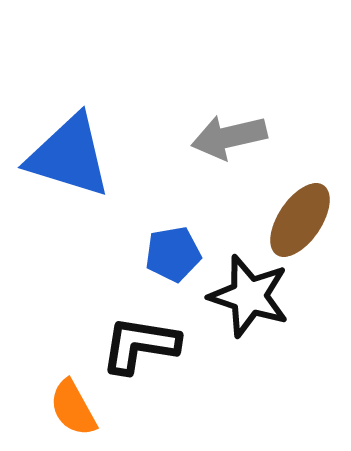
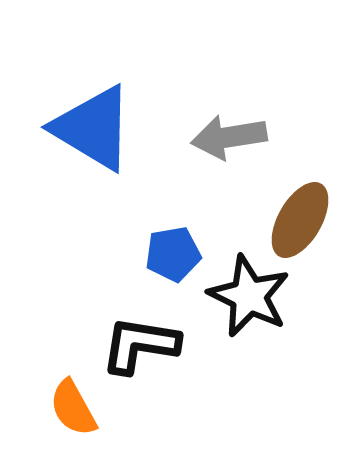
gray arrow: rotated 4 degrees clockwise
blue triangle: moved 24 px right, 28 px up; rotated 14 degrees clockwise
brown ellipse: rotated 4 degrees counterclockwise
black star: rotated 8 degrees clockwise
